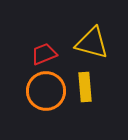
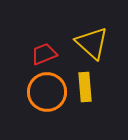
yellow triangle: rotated 27 degrees clockwise
orange circle: moved 1 px right, 1 px down
